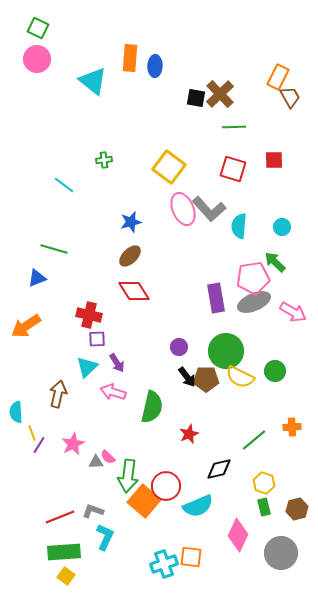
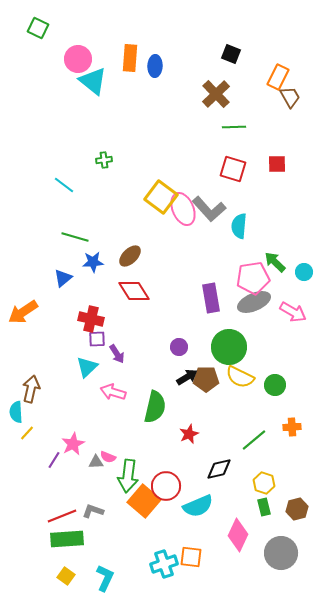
pink circle at (37, 59): moved 41 px right
brown cross at (220, 94): moved 4 px left
black square at (196, 98): moved 35 px right, 44 px up; rotated 12 degrees clockwise
red square at (274, 160): moved 3 px right, 4 px down
yellow square at (169, 167): moved 8 px left, 30 px down
blue star at (131, 222): moved 38 px left, 40 px down; rotated 10 degrees clockwise
cyan circle at (282, 227): moved 22 px right, 45 px down
green line at (54, 249): moved 21 px right, 12 px up
blue triangle at (37, 278): moved 26 px right; rotated 18 degrees counterclockwise
purple rectangle at (216, 298): moved 5 px left
red cross at (89, 315): moved 2 px right, 4 px down
orange arrow at (26, 326): moved 3 px left, 14 px up
green circle at (226, 351): moved 3 px right, 4 px up
purple arrow at (117, 363): moved 9 px up
green circle at (275, 371): moved 14 px down
black arrow at (187, 377): rotated 85 degrees counterclockwise
brown arrow at (58, 394): moved 27 px left, 5 px up
green semicircle at (152, 407): moved 3 px right
yellow line at (32, 433): moved 5 px left; rotated 63 degrees clockwise
purple line at (39, 445): moved 15 px right, 15 px down
pink semicircle at (108, 457): rotated 21 degrees counterclockwise
red line at (60, 517): moved 2 px right, 1 px up
cyan L-shape at (105, 537): moved 41 px down
green rectangle at (64, 552): moved 3 px right, 13 px up
